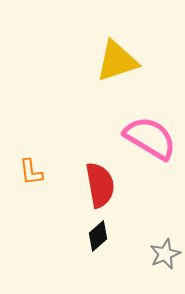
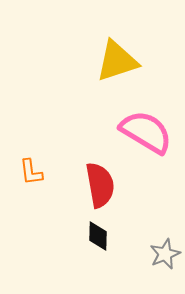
pink semicircle: moved 4 px left, 6 px up
black diamond: rotated 48 degrees counterclockwise
